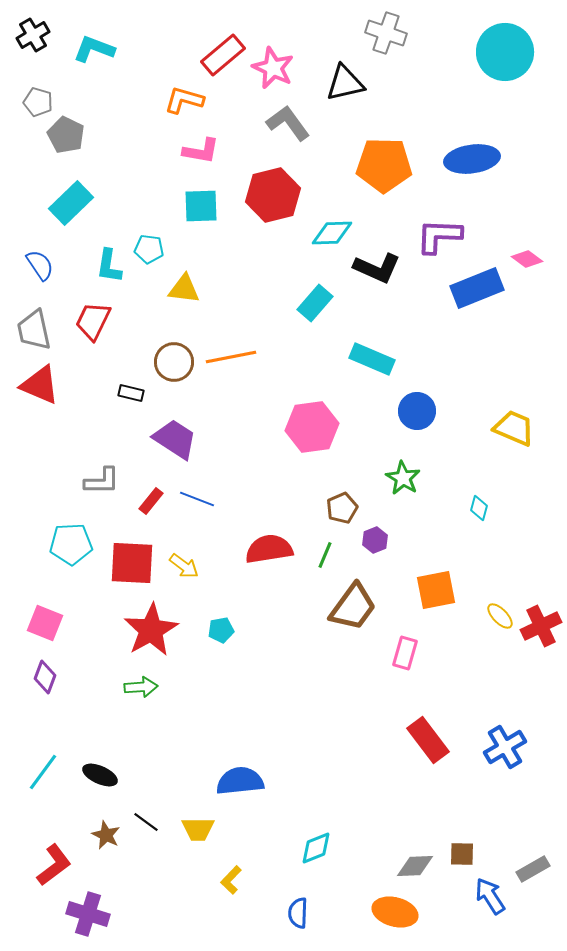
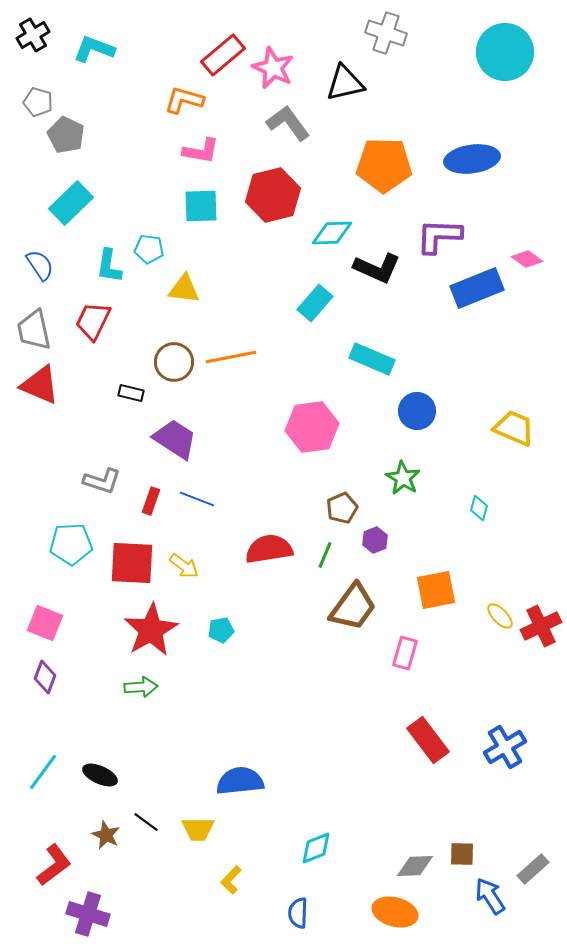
gray L-shape at (102, 481): rotated 18 degrees clockwise
red rectangle at (151, 501): rotated 20 degrees counterclockwise
gray rectangle at (533, 869): rotated 12 degrees counterclockwise
